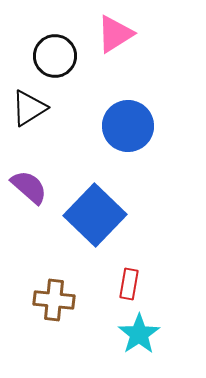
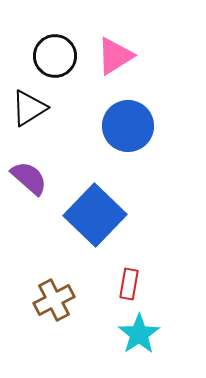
pink triangle: moved 22 px down
purple semicircle: moved 9 px up
brown cross: rotated 33 degrees counterclockwise
